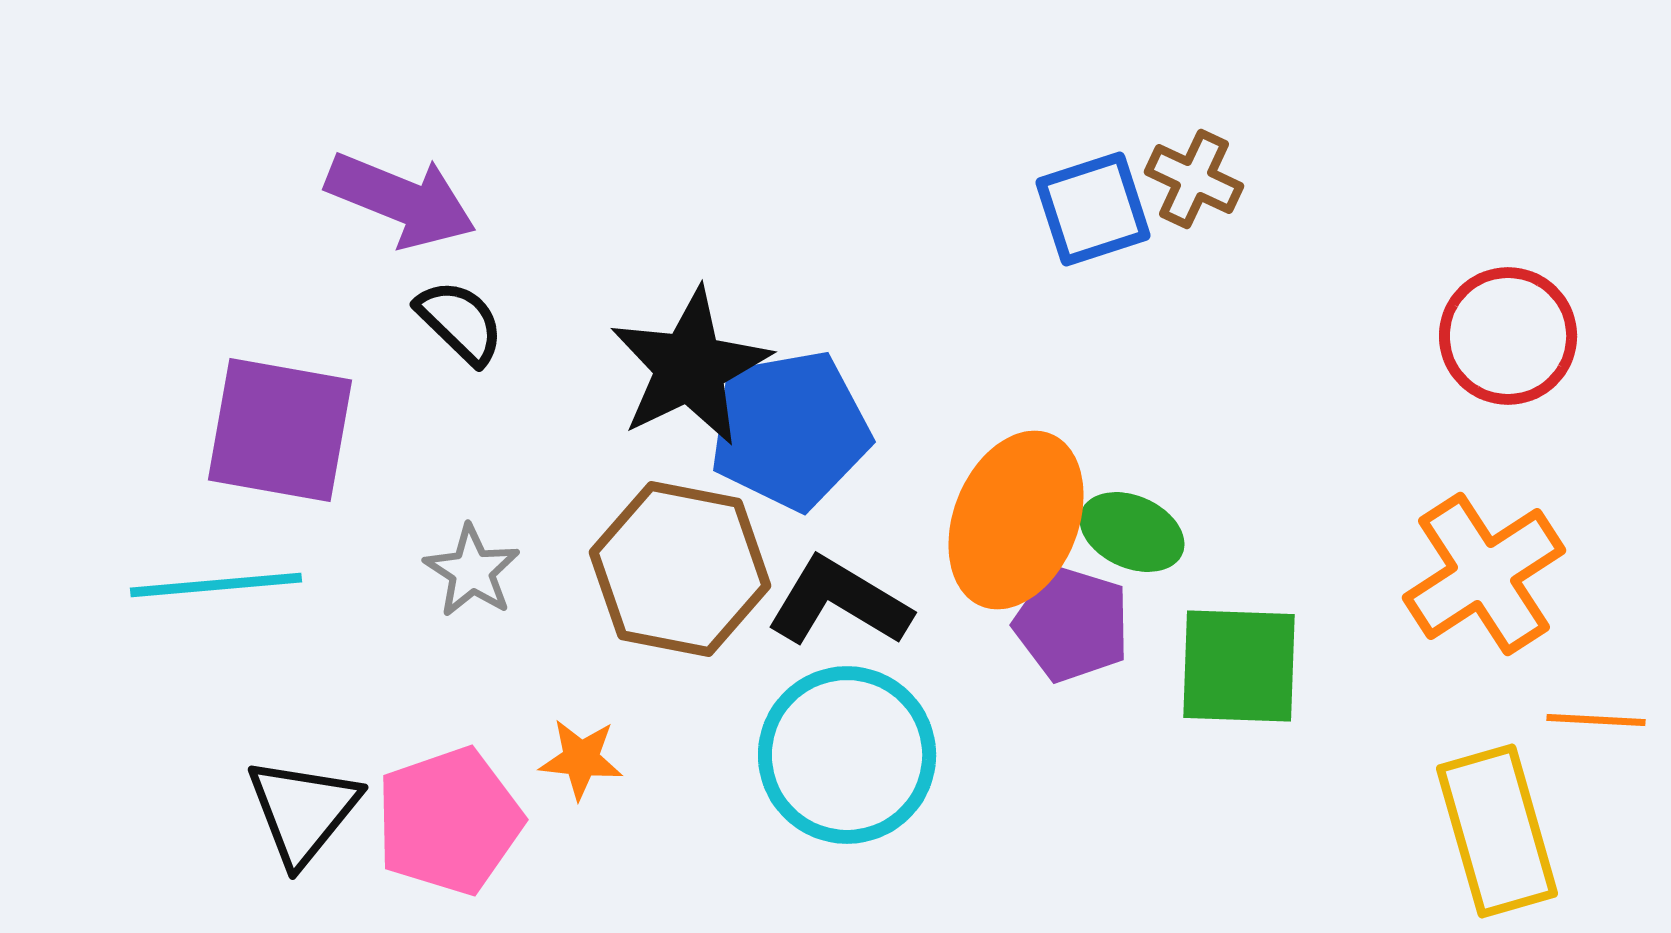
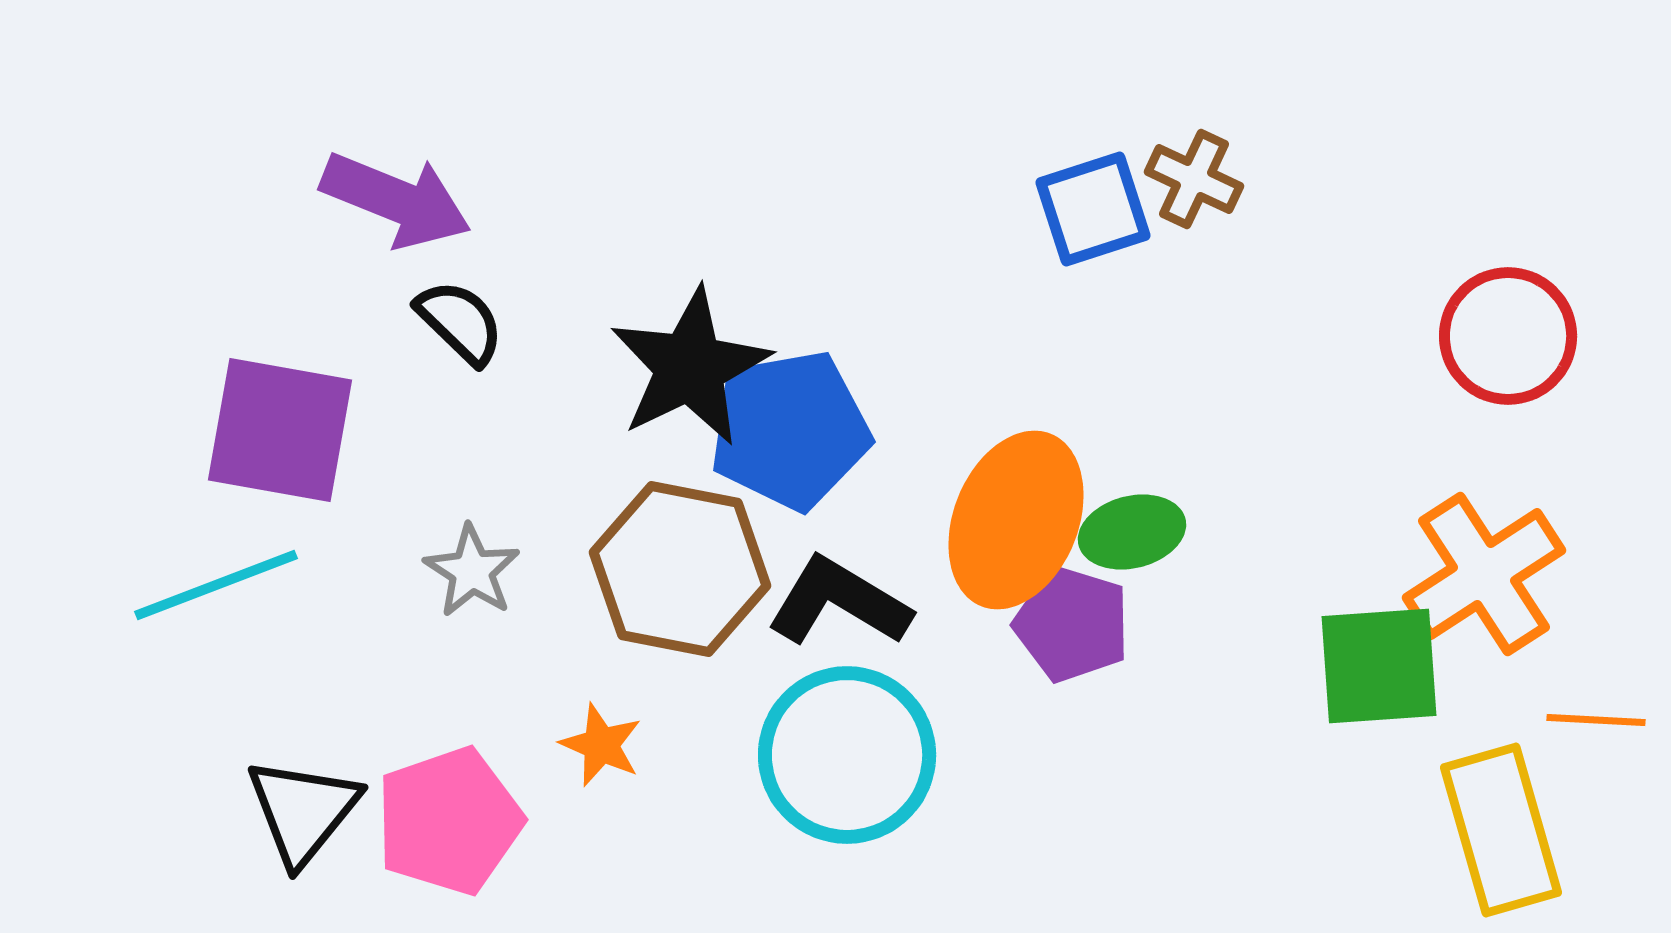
purple arrow: moved 5 px left
green ellipse: rotated 38 degrees counterclockwise
cyan line: rotated 16 degrees counterclockwise
green square: moved 140 px right; rotated 6 degrees counterclockwise
orange star: moved 20 px right, 14 px up; rotated 18 degrees clockwise
yellow rectangle: moved 4 px right, 1 px up
